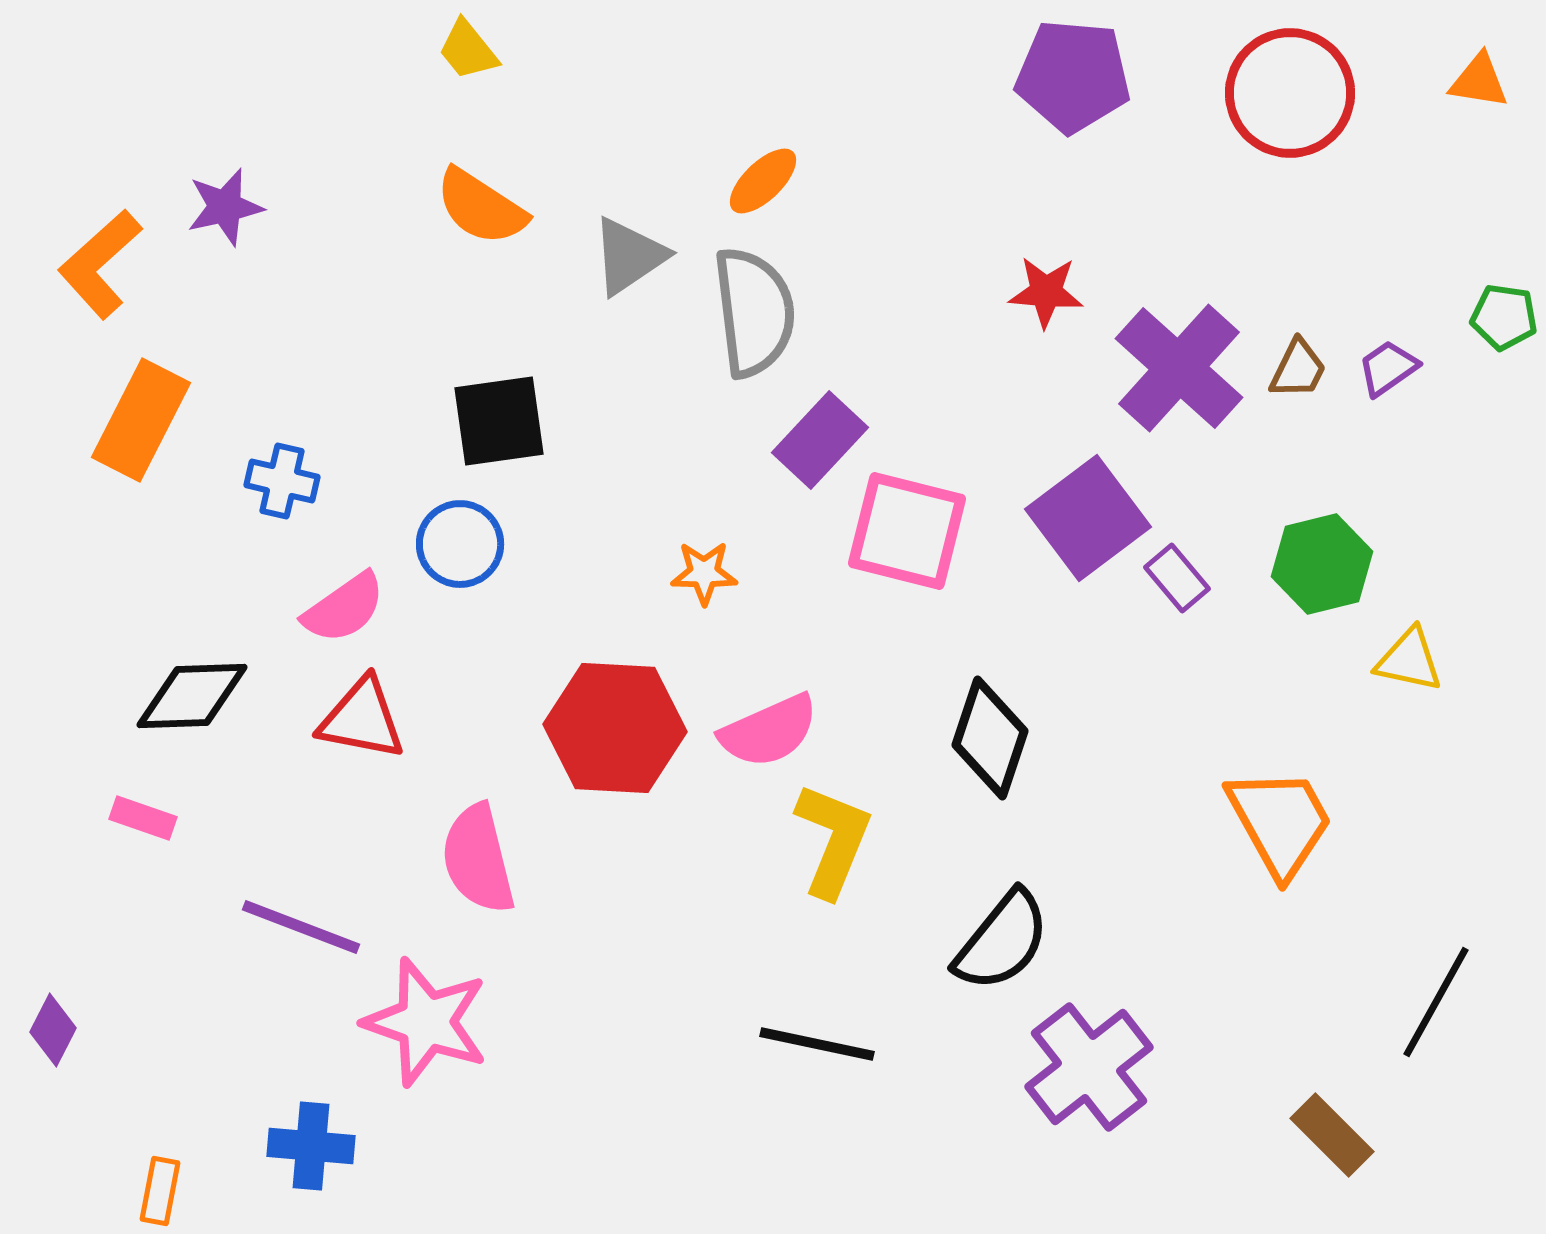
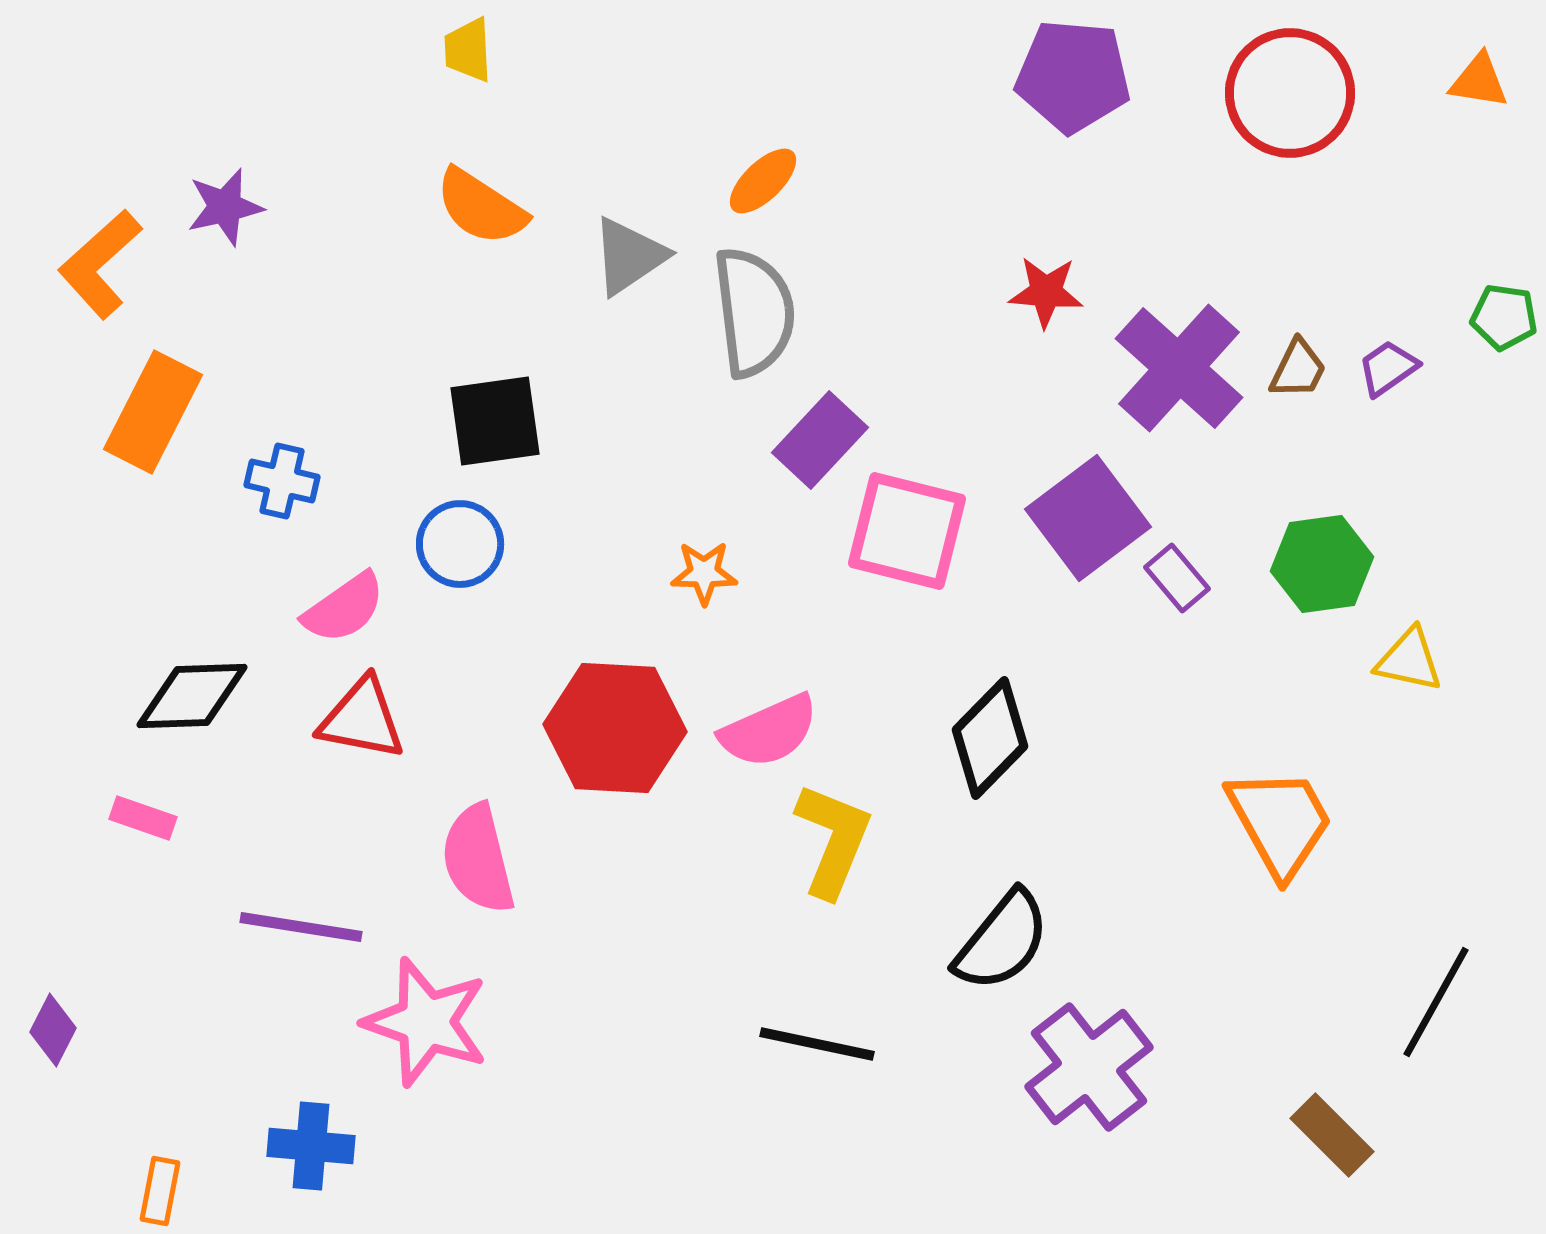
yellow trapezoid at (468, 50): rotated 36 degrees clockwise
orange rectangle at (141, 420): moved 12 px right, 8 px up
black square at (499, 421): moved 4 px left
green hexagon at (1322, 564): rotated 6 degrees clockwise
black diamond at (990, 738): rotated 26 degrees clockwise
purple line at (301, 927): rotated 12 degrees counterclockwise
